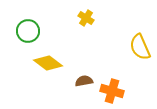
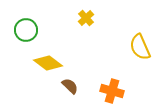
yellow cross: rotated 14 degrees clockwise
green circle: moved 2 px left, 1 px up
brown semicircle: moved 14 px left, 5 px down; rotated 54 degrees clockwise
